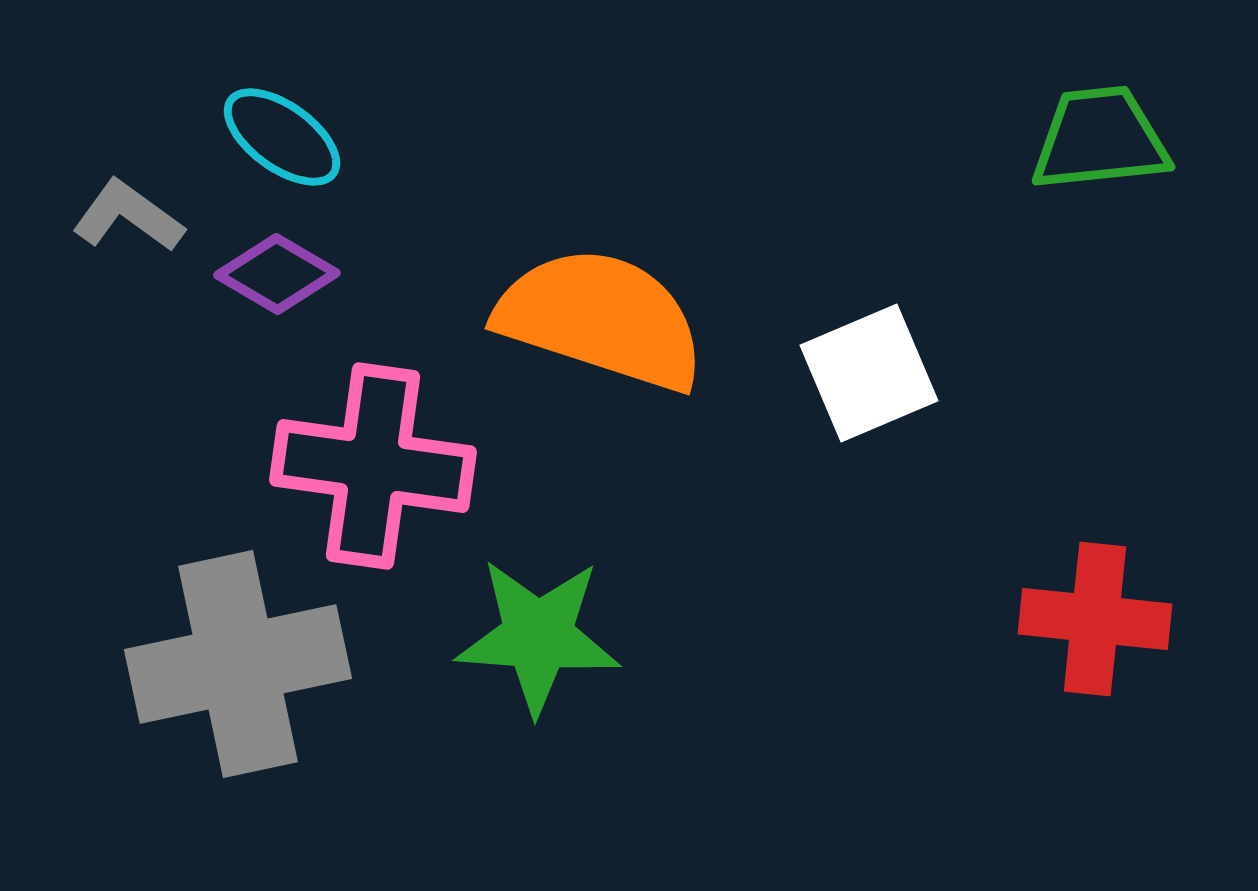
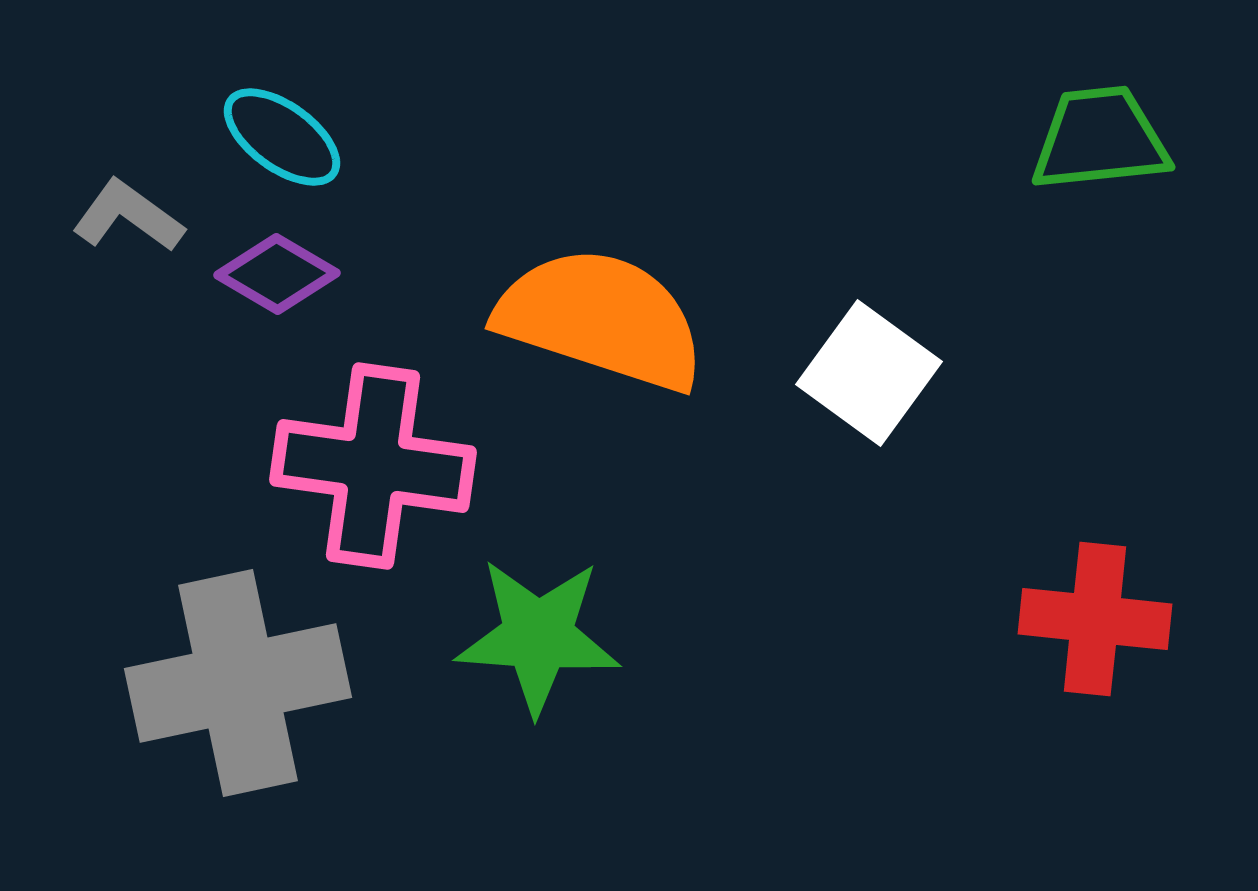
white square: rotated 31 degrees counterclockwise
gray cross: moved 19 px down
